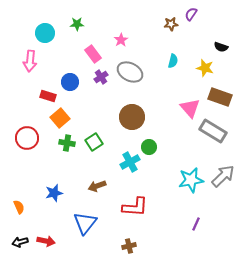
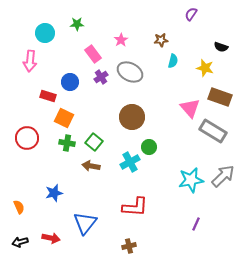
brown star: moved 10 px left, 16 px down
orange square: moved 4 px right; rotated 24 degrees counterclockwise
green square: rotated 18 degrees counterclockwise
brown arrow: moved 6 px left, 20 px up; rotated 30 degrees clockwise
red arrow: moved 5 px right, 3 px up
